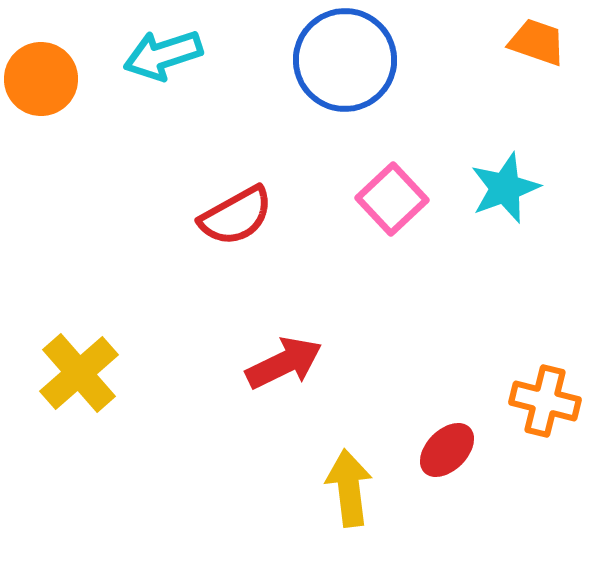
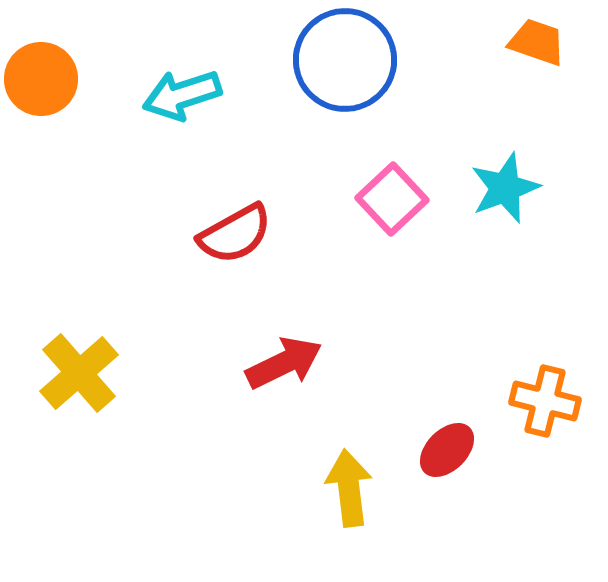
cyan arrow: moved 19 px right, 40 px down
red semicircle: moved 1 px left, 18 px down
